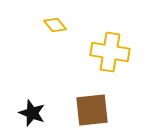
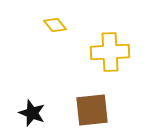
yellow cross: rotated 12 degrees counterclockwise
